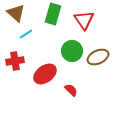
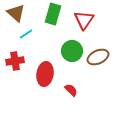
red triangle: rotated 10 degrees clockwise
red ellipse: rotated 45 degrees counterclockwise
